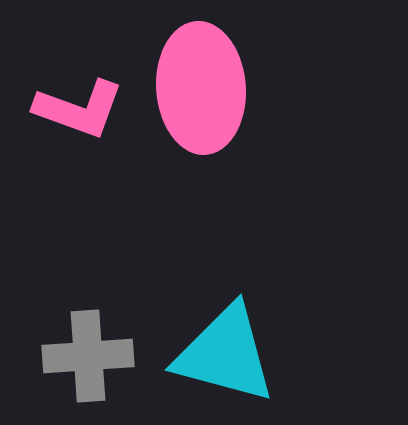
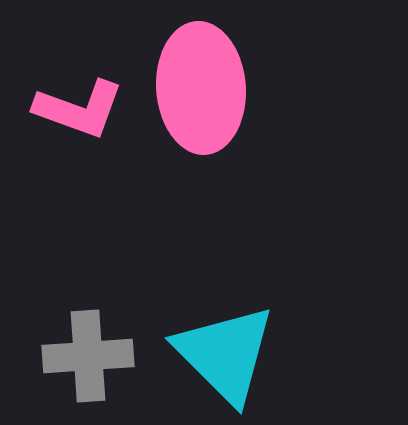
cyan triangle: rotated 30 degrees clockwise
